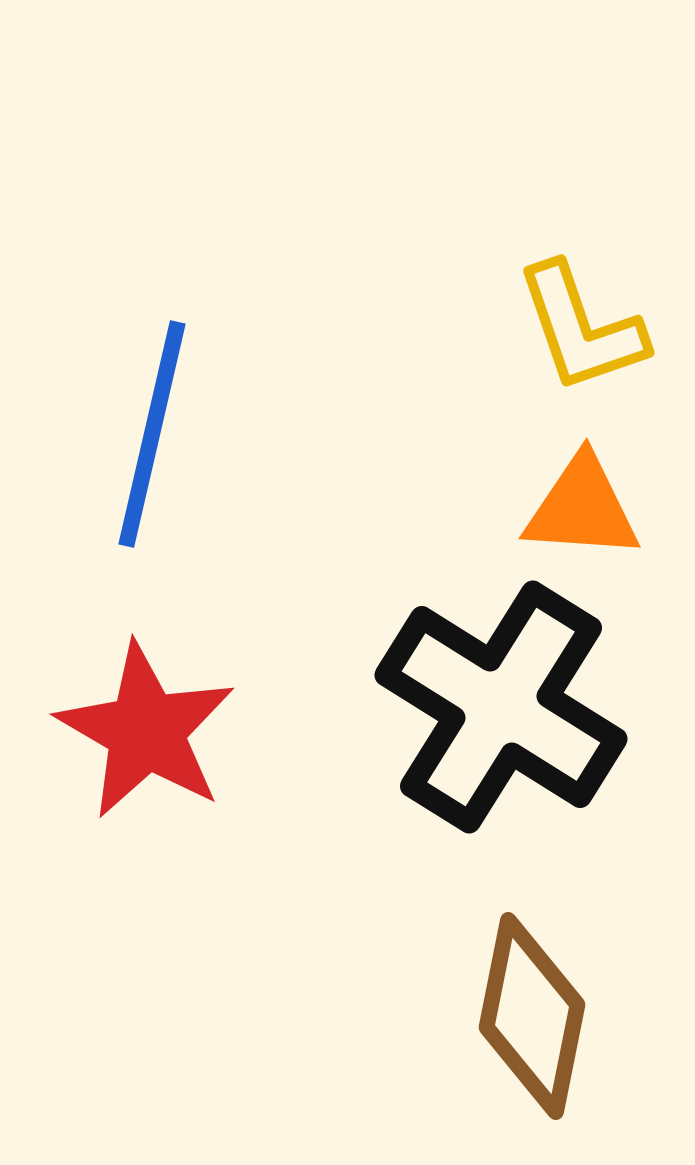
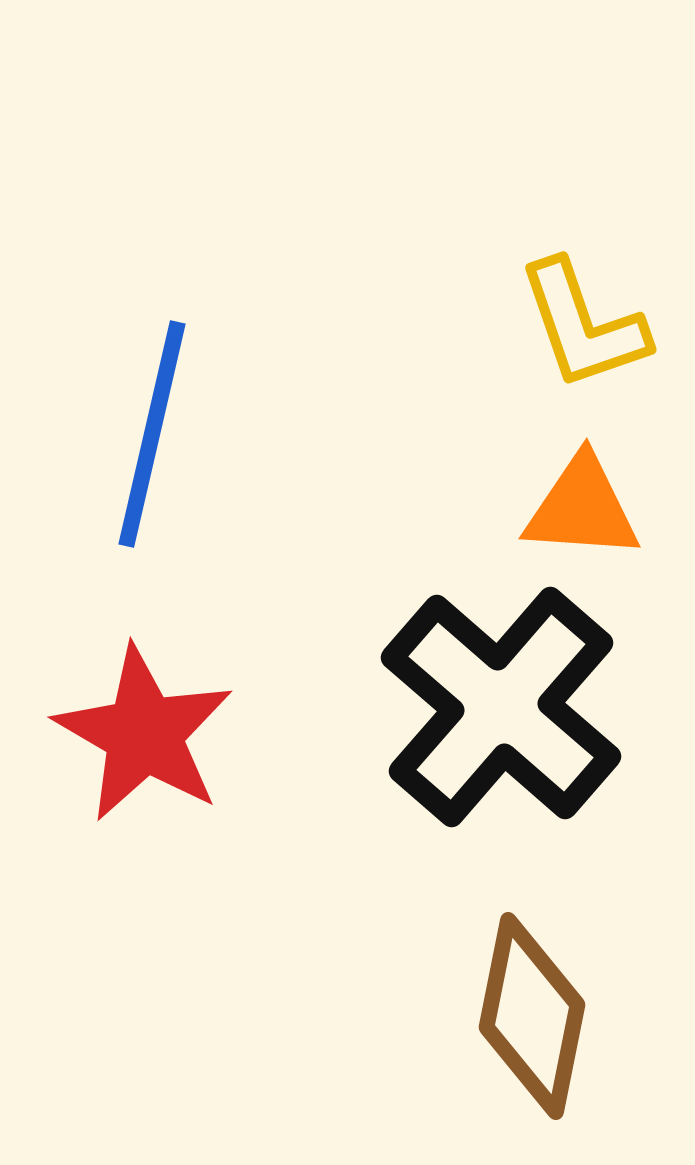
yellow L-shape: moved 2 px right, 3 px up
black cross: rotated 9 degrees clockwise
red star: moved 2 px left, 3 px down
